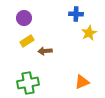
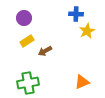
yellow star: moved 2 px left, 2 px up
brown arrow: rotated 24 degrees counterclockwise
